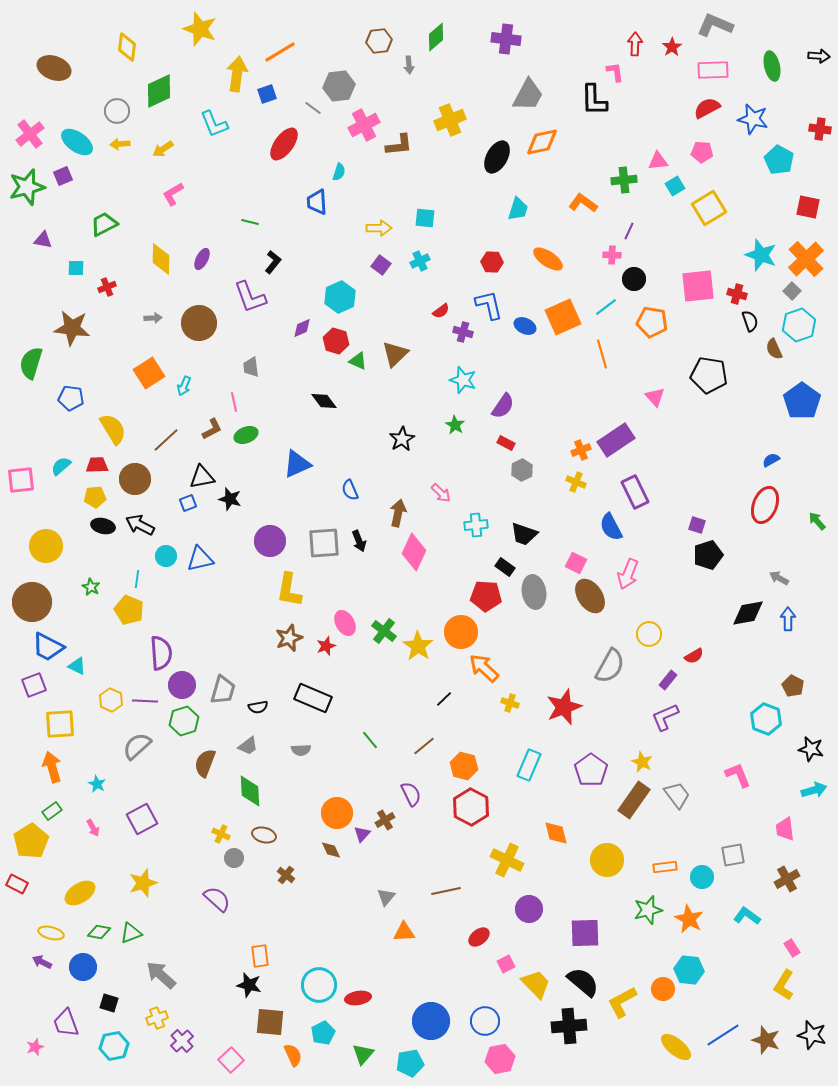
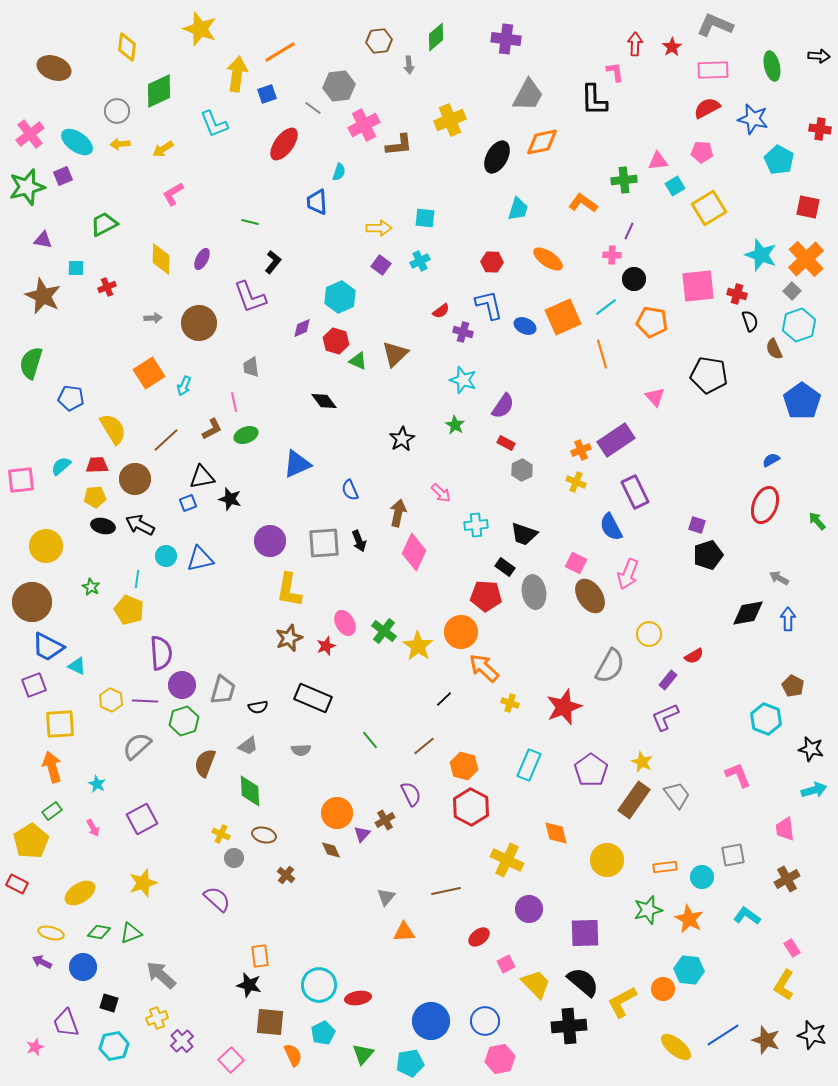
brown star at (72, 328): moved 29 px left, 32 px up; rotated 18 degrees clockwise
